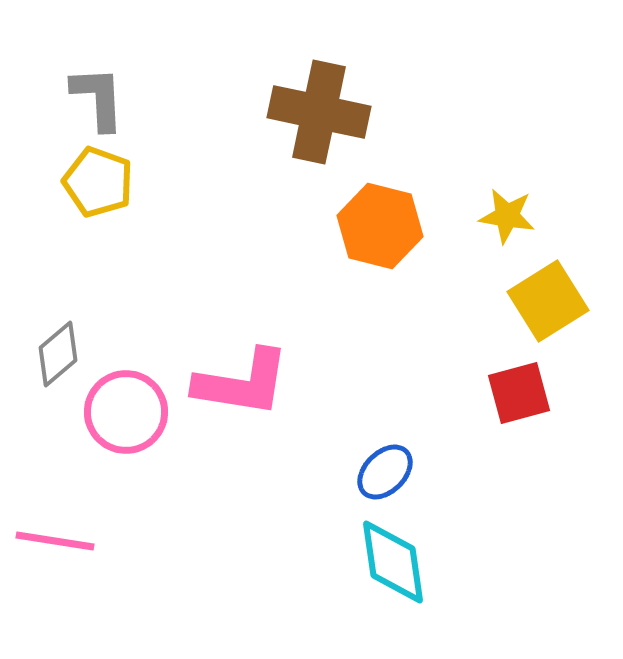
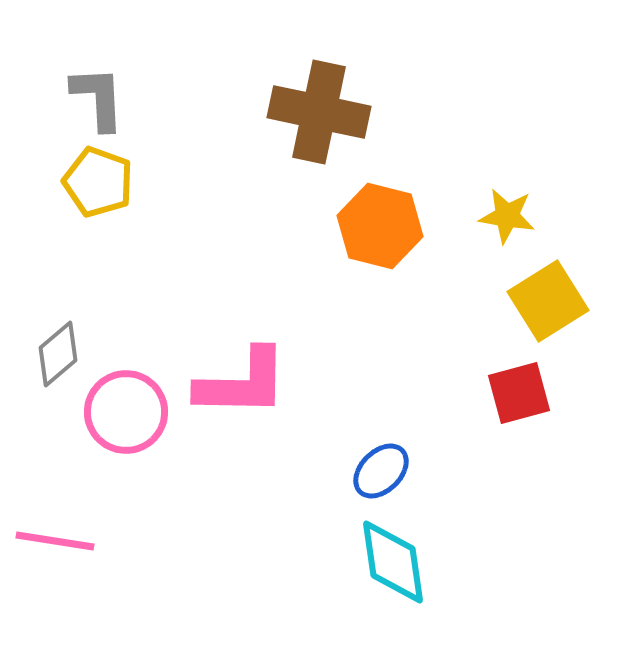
pink L-shape: rotated 8 degrees counterclockwise
blue ellipse: moved 4 px left, 1 px up
